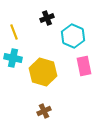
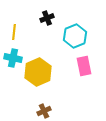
yellow line: rotated 28 degrees clockwise
cyan hexagon: moved 2 px right; rotated 15 degrees clockwise
yellow hexagon: moved 5 px left; rotated 20 degrees clockwise
